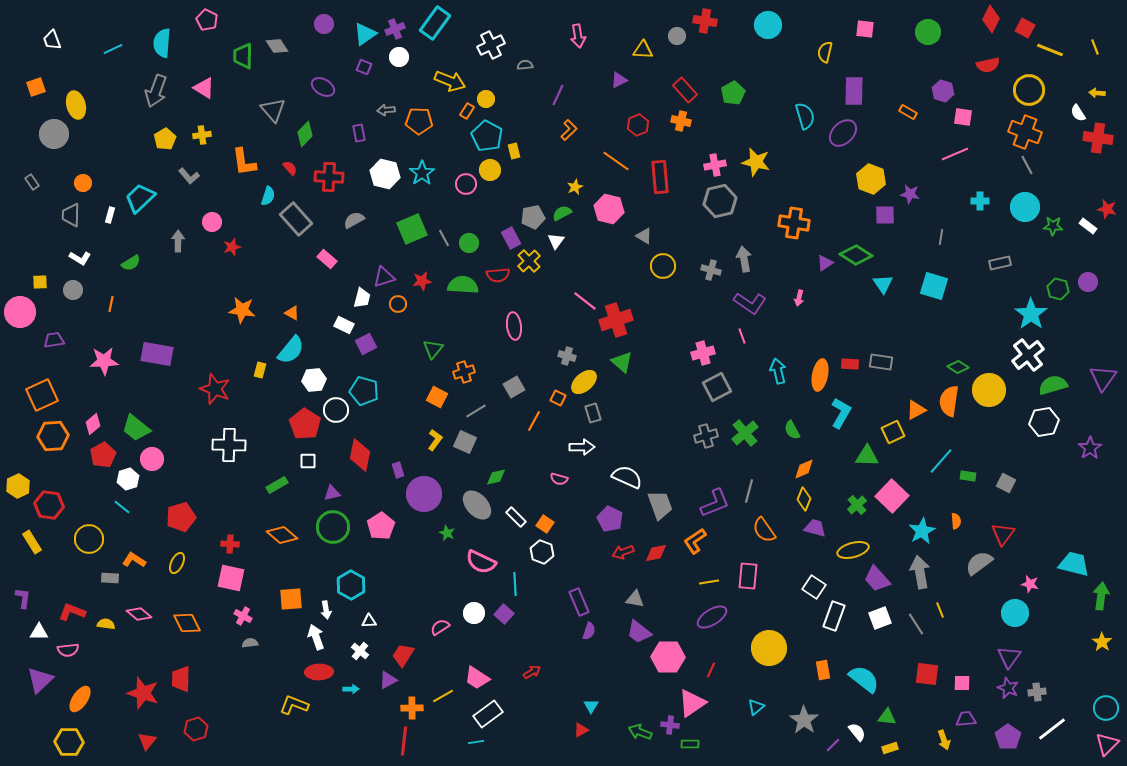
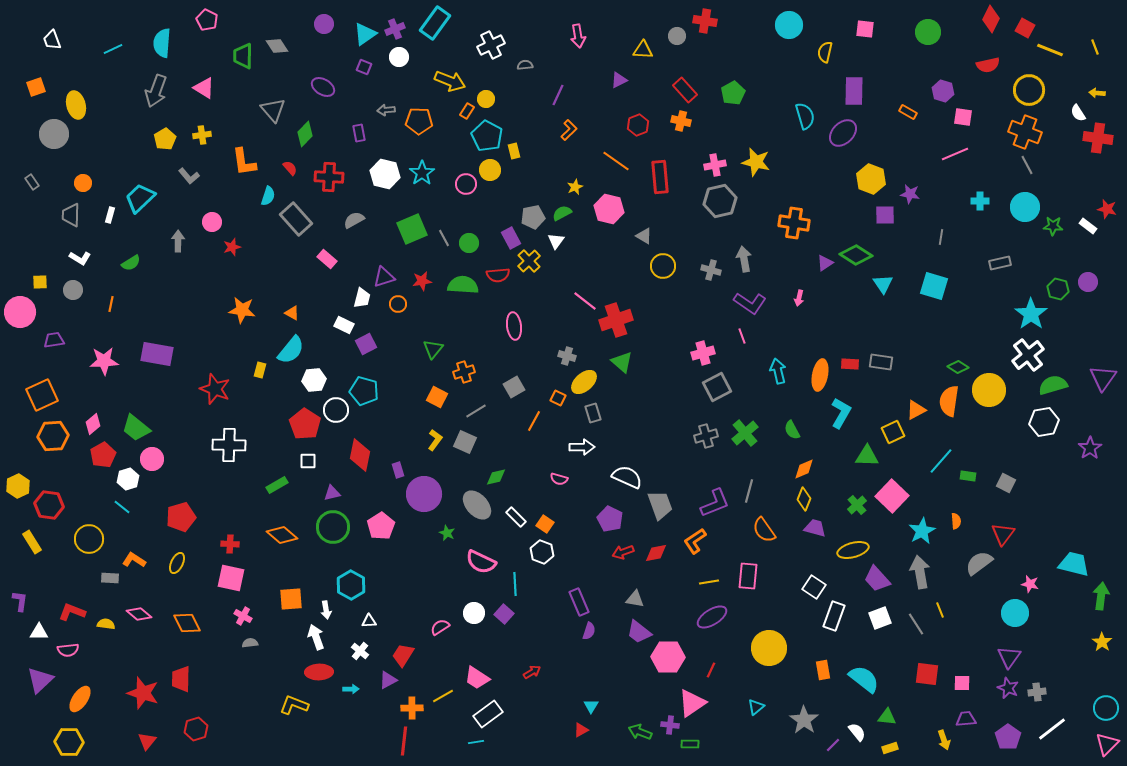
cyan circle at (768, 25): moved 21 px right
purple L-shape at (23, 598): moved 3 px left, 3 px down
